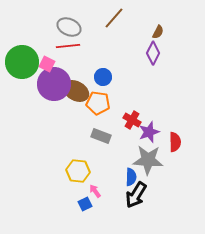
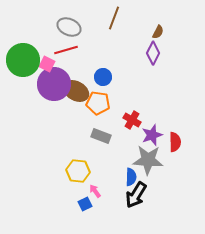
brown line: rotated 20 degrees counterclockwise
red line: moved 2 px left, 4 px down; rotated 10 degrees counterclockwise
green circle: moved 1 px right, 2 px up
purple star: moved 3 px right, 3 px down
